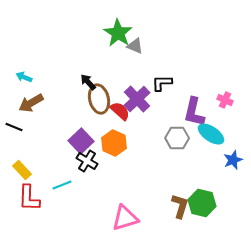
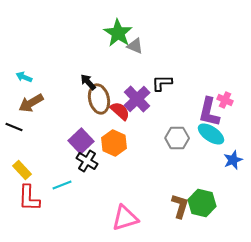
purple L-shape: moved 15 px right
